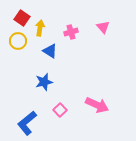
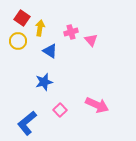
pink triangle: moved 12 px left, 13 px down
